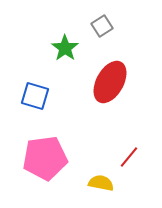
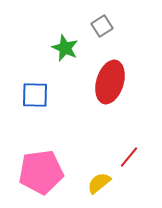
green star: rotated 12 degrees counterclockwise
red ellipse: rotated 12 degrees counterclockwise
blue square: moved 1 px up; rotated 16 degrees counterclockwise
pink pentagon: moved 4 px left, 14 px down
yellow semicircle: moved 2 px left; rotated 50 degrees counterclockwise
